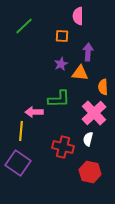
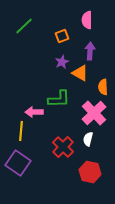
pink semicircle: moved 9 px right, 4 px down
orange square: rotated 24 degrees counterclockwise
purple arrow: moved 2 px right, 1 px up
purple star: moved 1 px right, 2 px up
orange triangle: rotated 24 degrees clockwise
red cross: rotated 30 degrees clockwise
